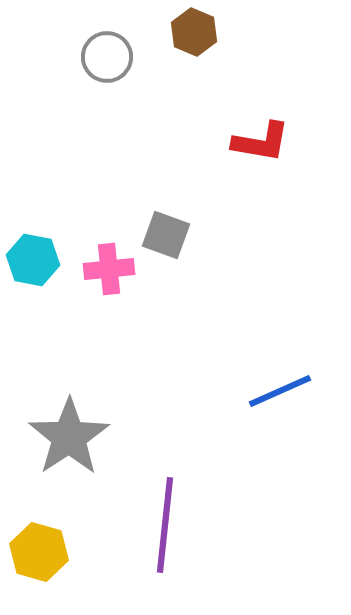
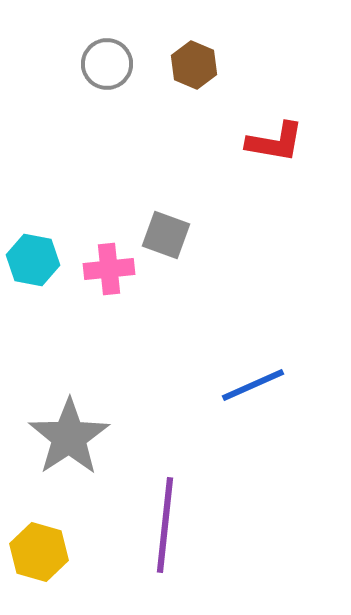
brown hexagon: moved 33 px down
gray circle: moved 7 px down
red L-shape: moved 14 px right
blue line: moved 27 px left, 6 px up
